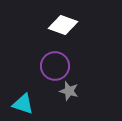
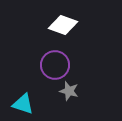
purple circle: moved 1 px up
